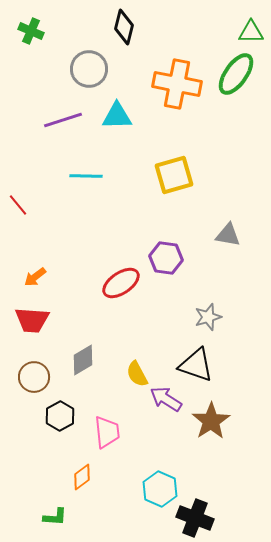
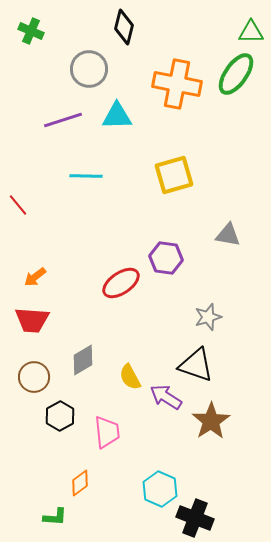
yellow semicircle: moved 7 px left, 3 px down
purple arrow: moved 2 px up
orange diamond: moved 2 px left, 6 px down
